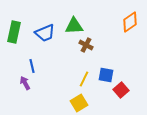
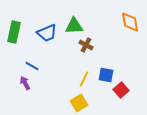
orange diamond: rotated 65 degrees counterclockwise
blue trapezoid: moved 2 px right
blue line: rotated 48 degrees counterclockwise
